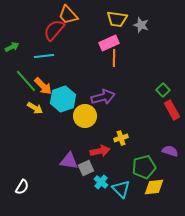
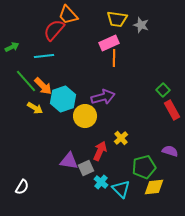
yellow cross: rotated 24 degrees counterclockwise
red arrow: rotated 54 degrees counterclockwise
